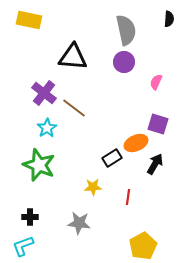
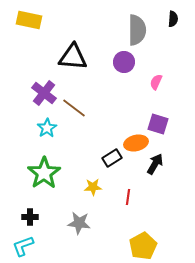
black semicircle: moved 4 px right
gray semicircle: moved 11 px right; rotated 12 degrees clockwise
orange ellipse: rotated 10 degrees clockwise
green star: moved 5 px right, 8 px down; rotated 16 degrees clockwise
